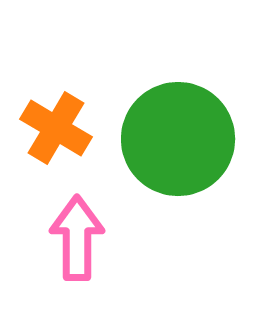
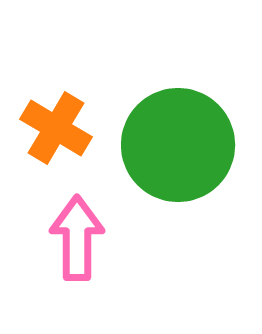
green circle: moved 6 px down
